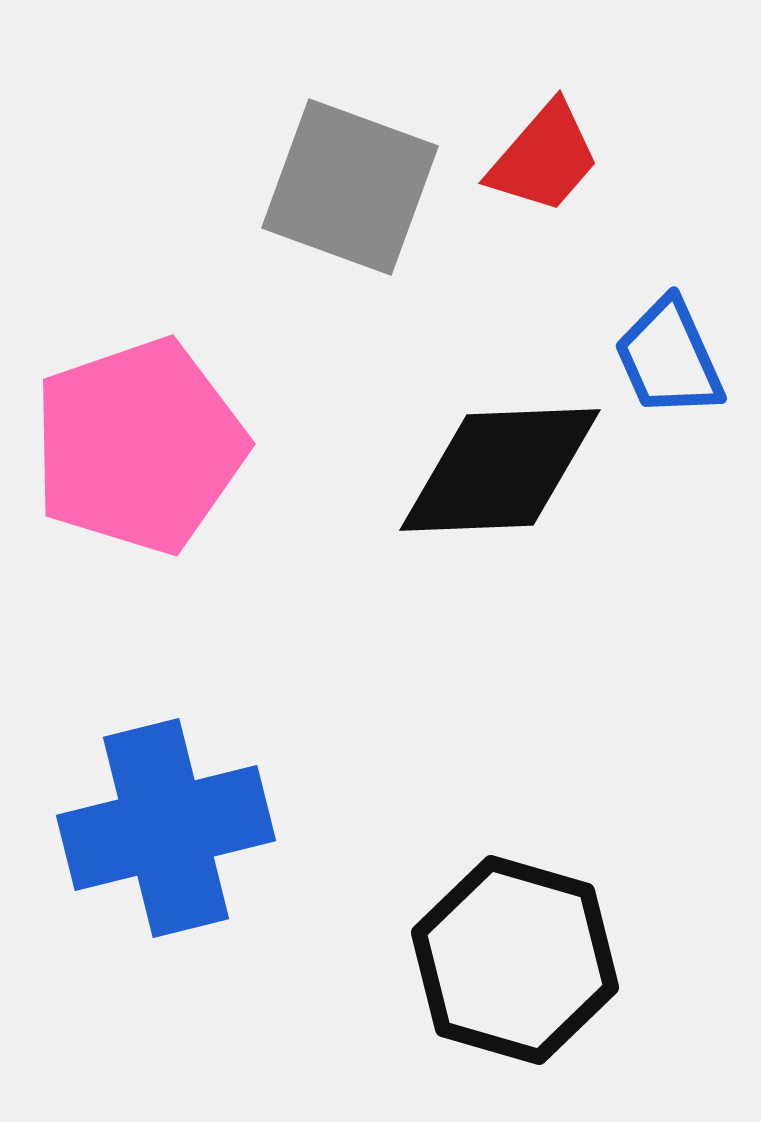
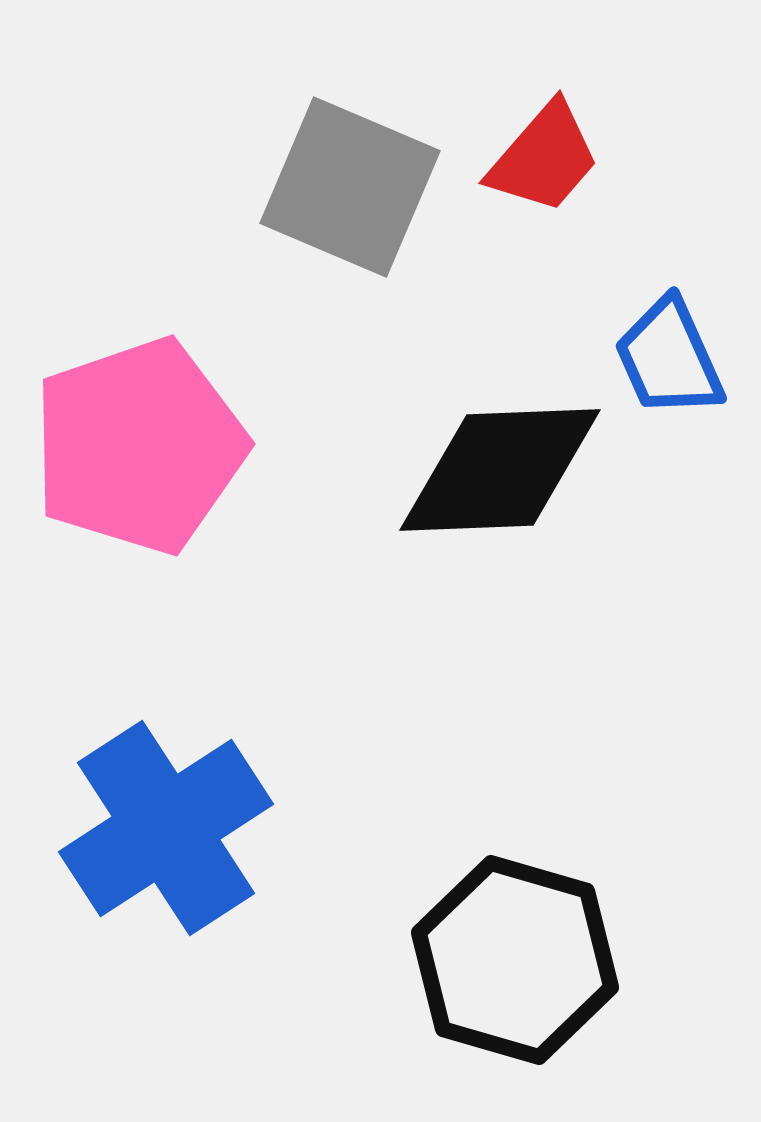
gray square: rotated 3 degrees clockwise
blue cross: rotated 19 degrees counterclockwise
